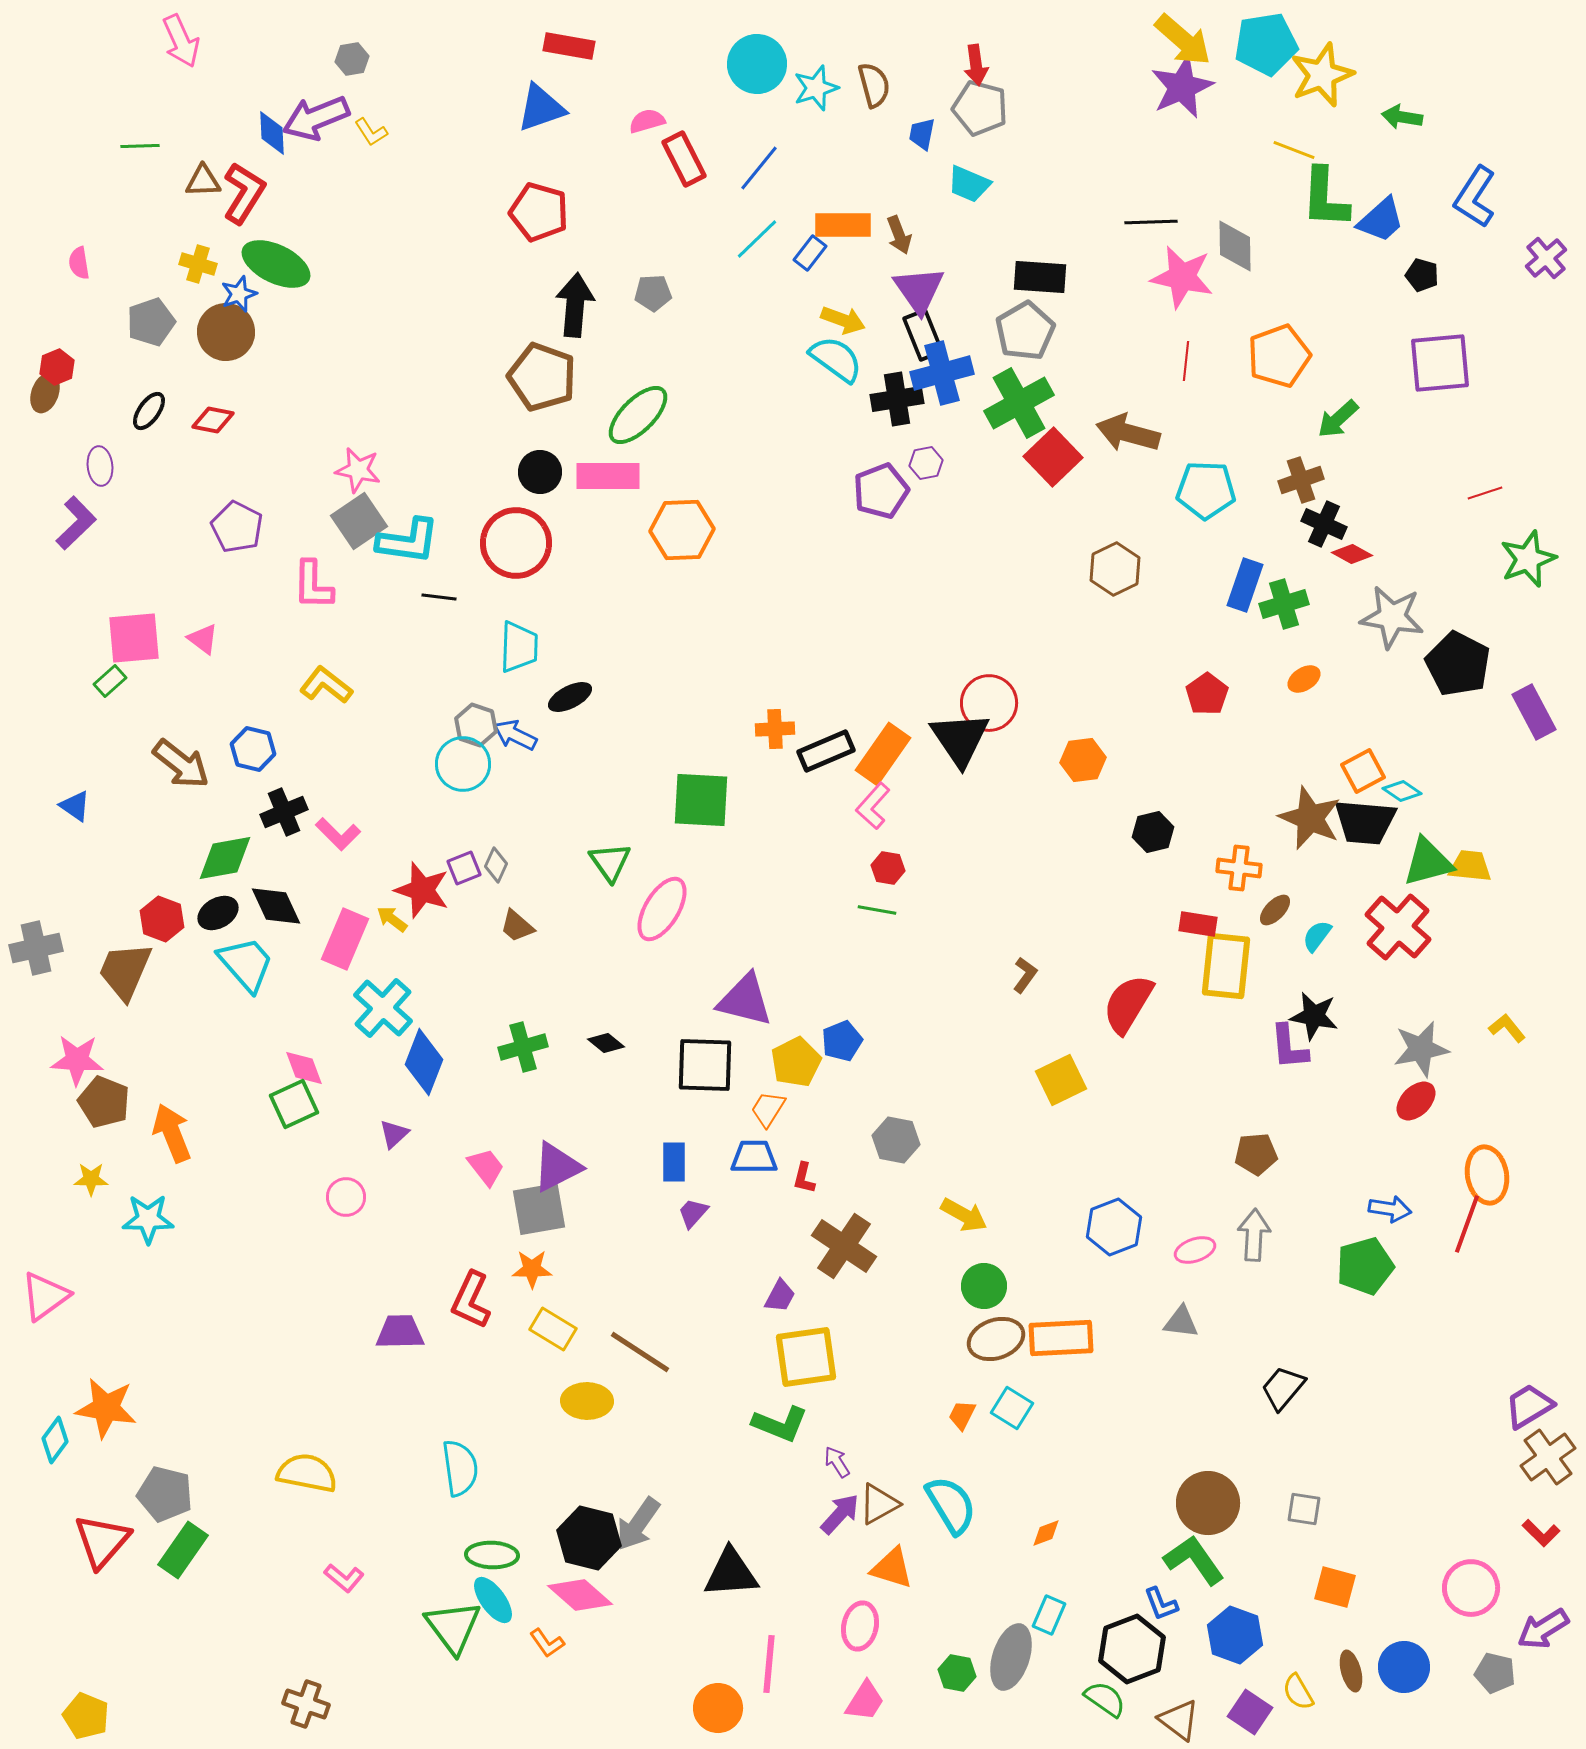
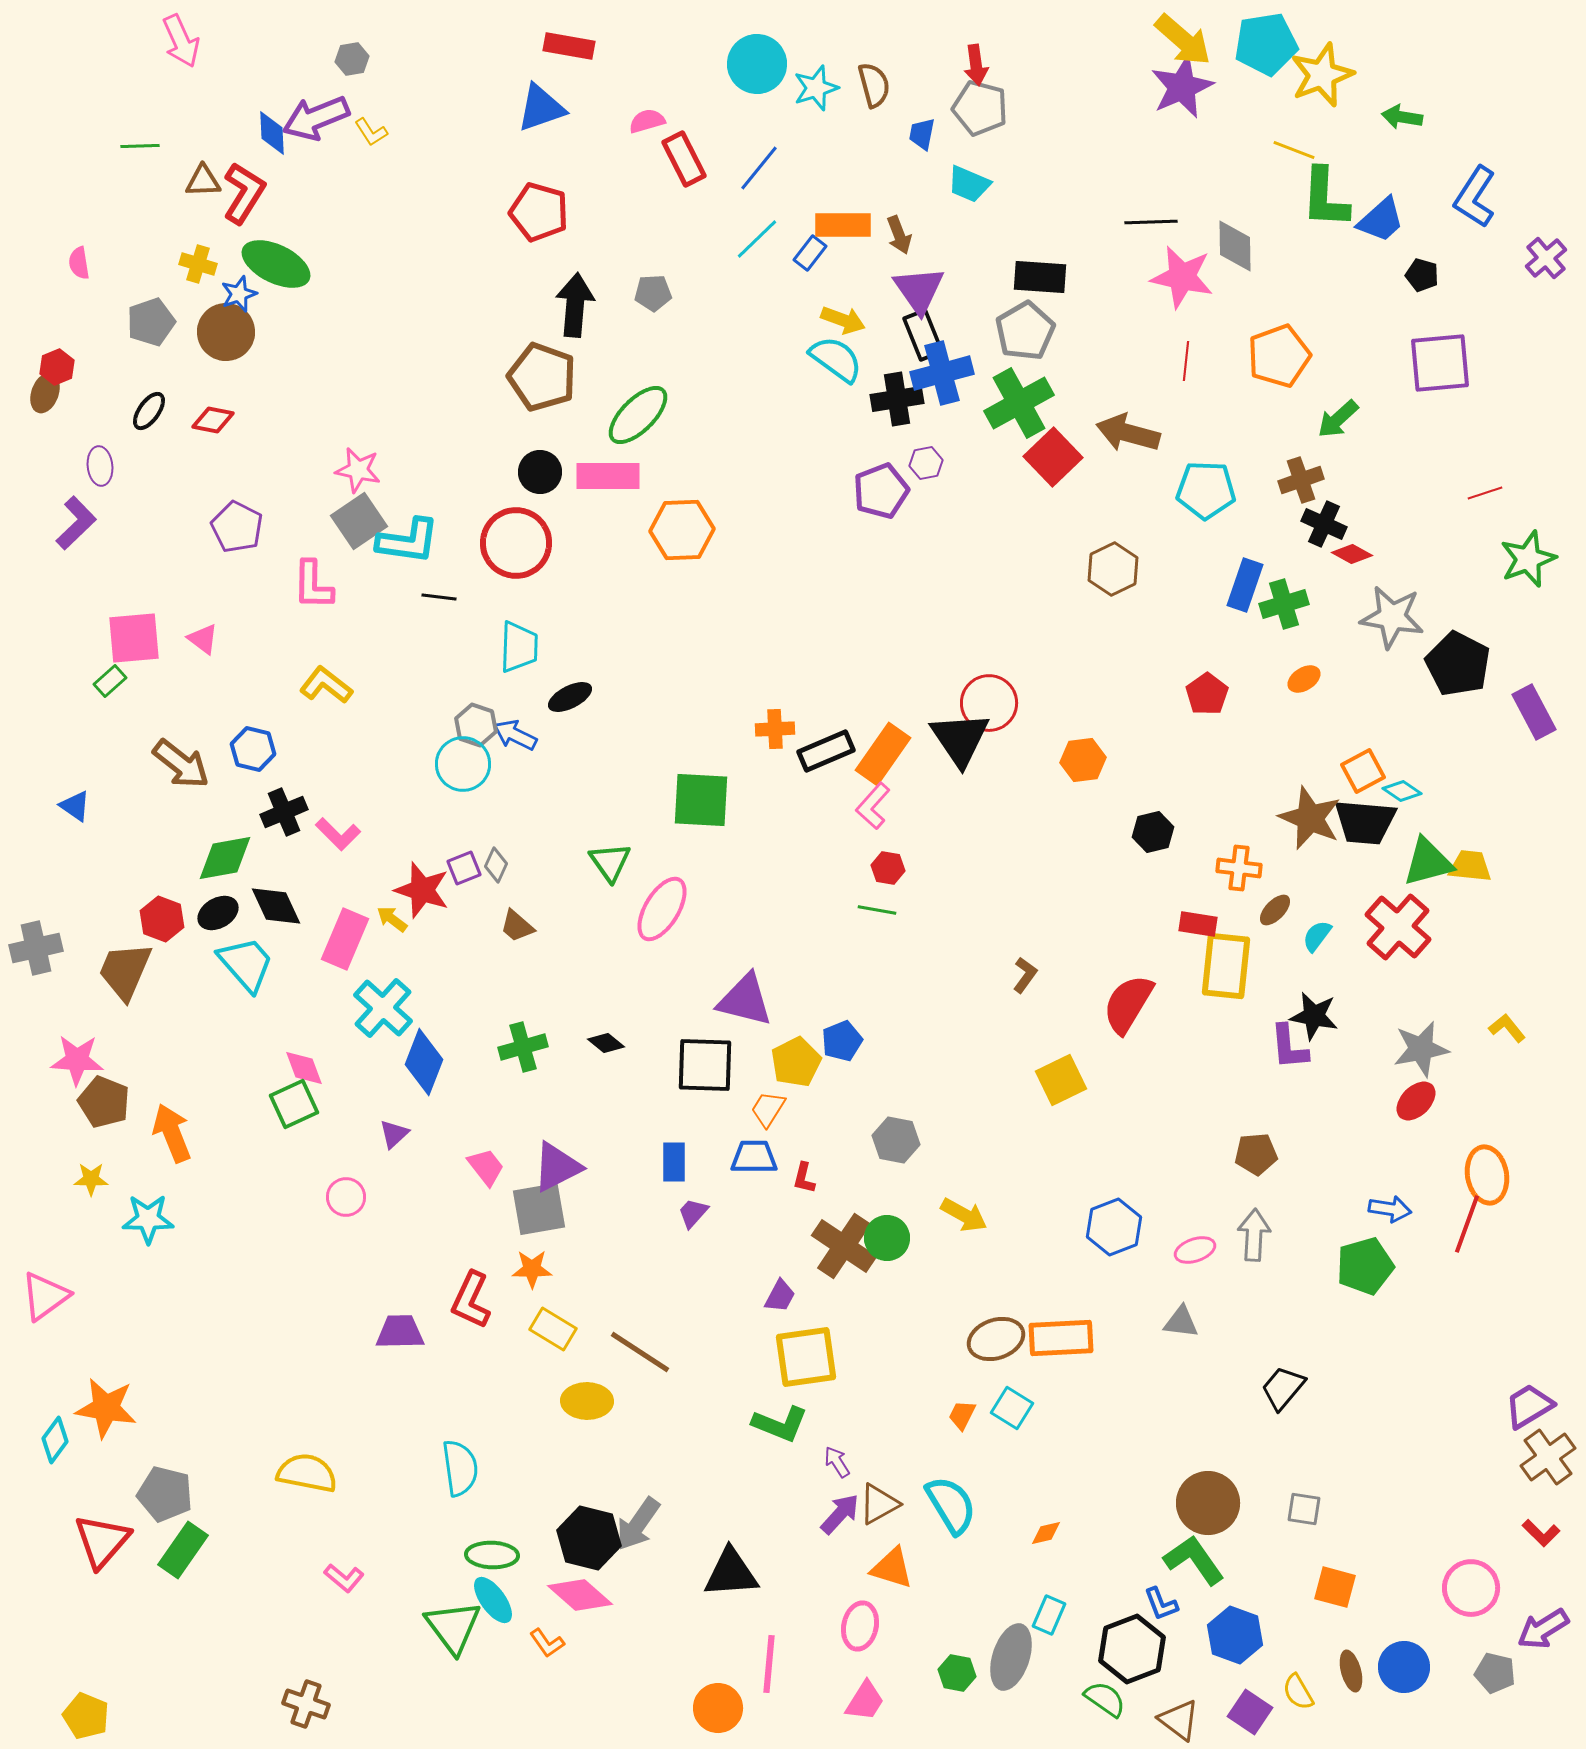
brown hexagon at (1115, 569): moved 2 px left
green circle at (984, 1286): moved 97 px left, 48 px up
orange diamond at (1046, 1533): rotated 8 degrees clockwise
